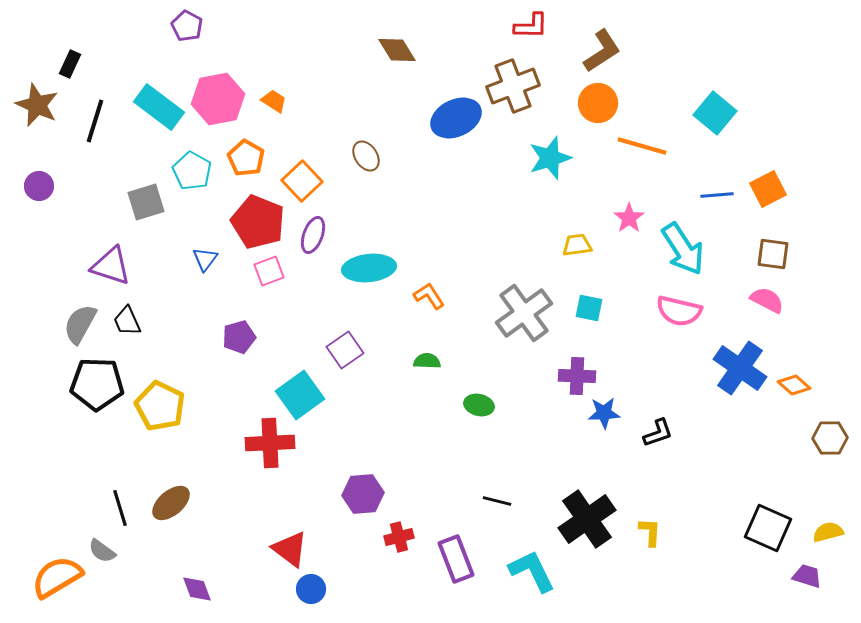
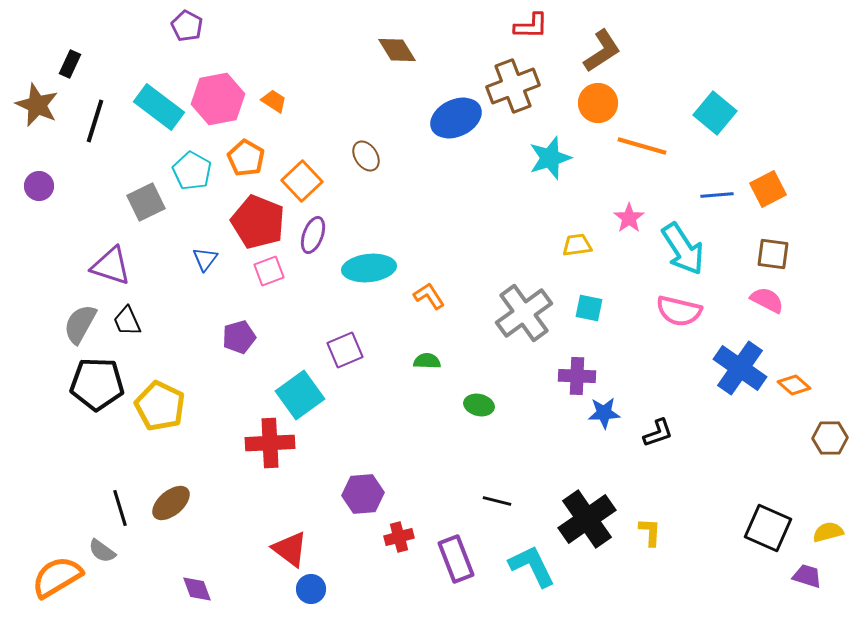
gray square at (146, 202): rotated 9 degrees counterclockwise
purple square at (345, 350): rotated 12 degrees clockwise
cyan L-shape at (532, 571): moved 5 px up
